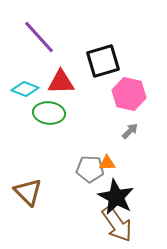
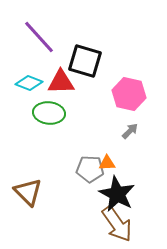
black square: moved 18 px left; rotated 32 degrees clockwise
cyan diamond: moved 4 px right, 6 px up
black star: moved 1 px right, 3 px up
